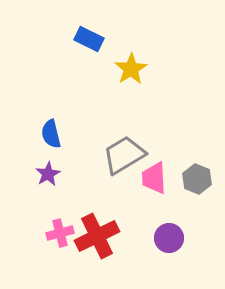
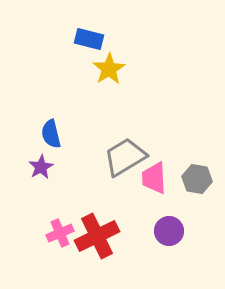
blue rectangle: rotated 12 degrees counterclockwise
yellow star: moved 22 px left
gray trapezoid: moved 1 px right, 2 px down
purple star: moved 7 px left, 7 px up
gray hexagon: rotated 12 degrees counterclockwise
pink cross: rotated 8 degrees counterclockwise
purple circle: moved 7 px up
